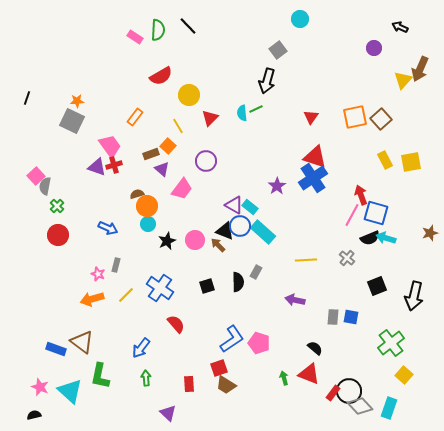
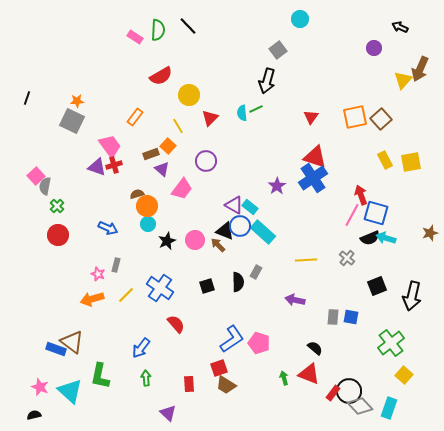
black arrow at (414, 296): moved 2 px left
brown triangle at (82, 342): moved 10 px left
